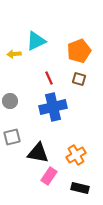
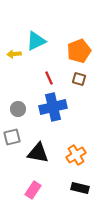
gray circle: moved 8 px right, 8 px down
pink rectangle: moved 16 px left, 14 px down
